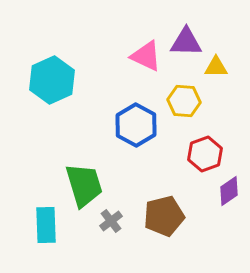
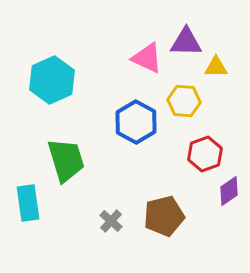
pink triangle: moved 1 px right, 2 px down
blue hexagon: moved 3 px up
green trapezoid: moved 18 px left, 25 px up
gray cross: rotated 10 degrees counterclockwise
cyan rectangle: moved 18 px left, 22 px up; rotated 6 degrees counterclockwise
